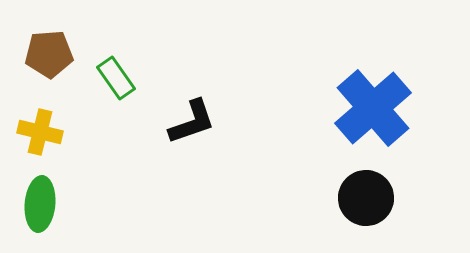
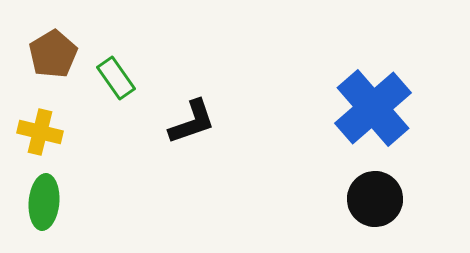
brown pentagon: moved 4 px right; rotated 27 degrees counterclockwise
black circle: moved 9 px right, 1 px down
green ellipse: moved 4 px right, 2 px up
